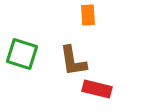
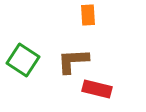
green square: moved 1 px right, 6 px down; rotated 16 degrees clockwise
brown L-shape: rotated 96 degrees clockwise
